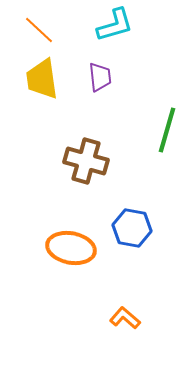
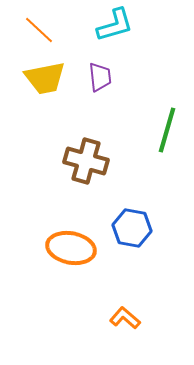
yellow trapezoid: moved 3 px right, 1 px up; rotated 93 degrees counterclockwise
